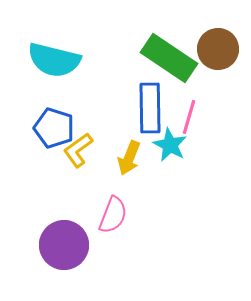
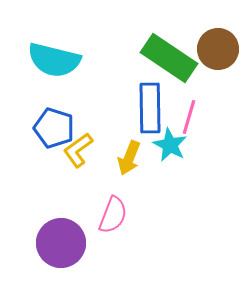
purple circle: moved 3 px left, 2 px up
